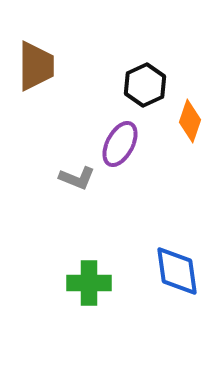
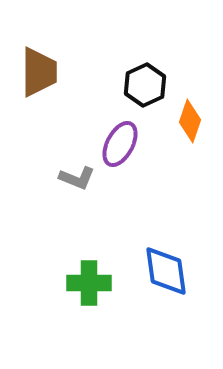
brown trapezoid: moved 3 px right, 6 px down
blue diamond: moved 11 px left
